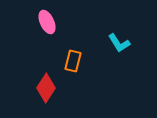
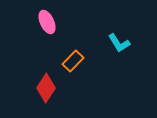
orange rectangle: rotated 30 degrees clockwise
